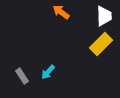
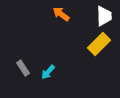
orange arrow: moved 2 px down
yellow rectangle: moved 2 px left
gray rectangle: moved 1 px right, 8 px up
